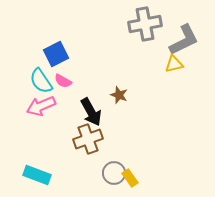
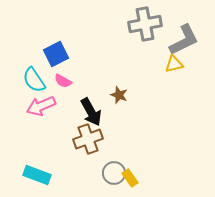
cyan semicircle: moved 7 px left, 1 px up
